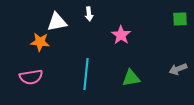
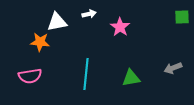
white arrow: rotated 96 degrees counterclockwise
green square: moved 2 px right, 2 px up
pink star: moved 1 px left, 8 px up
gray arrow: moved 5 px left, 1 px up
pink semicircle: moved 1 px left, 1 px up
